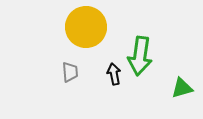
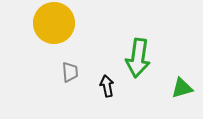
yellow circle: moved 32 px left, 4 px up
green arrow: moved 2 px left, 2 px down
black arrow: moved 7 px left, 12 px down
